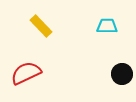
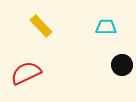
cyan trapezoid: moved 1 px left, 1 px down
black circle: moved 9 px up
